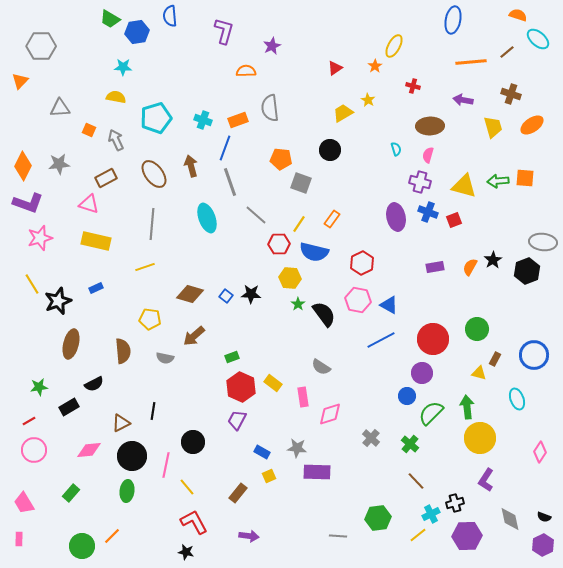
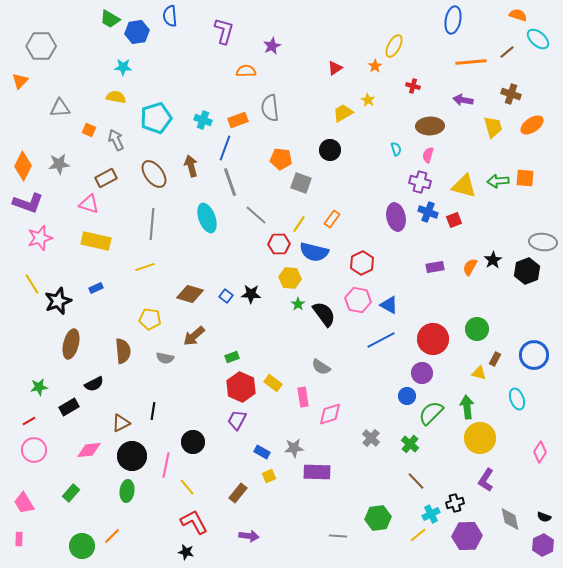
gray star at (297, 448): moved 3 px left; rotated 12 degrees counterclockwise
